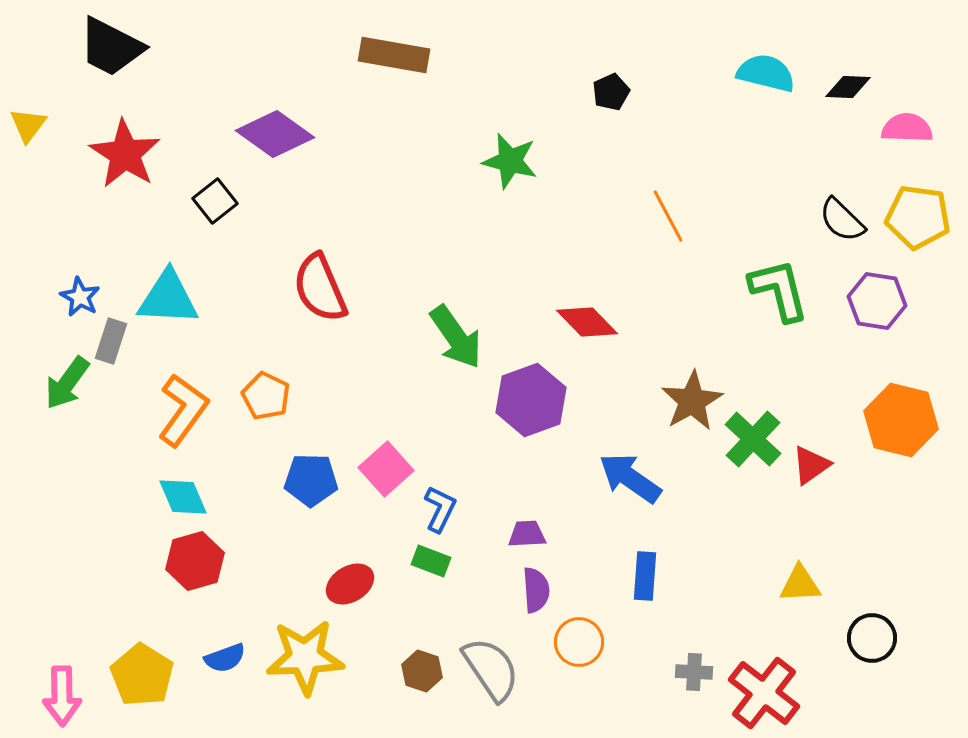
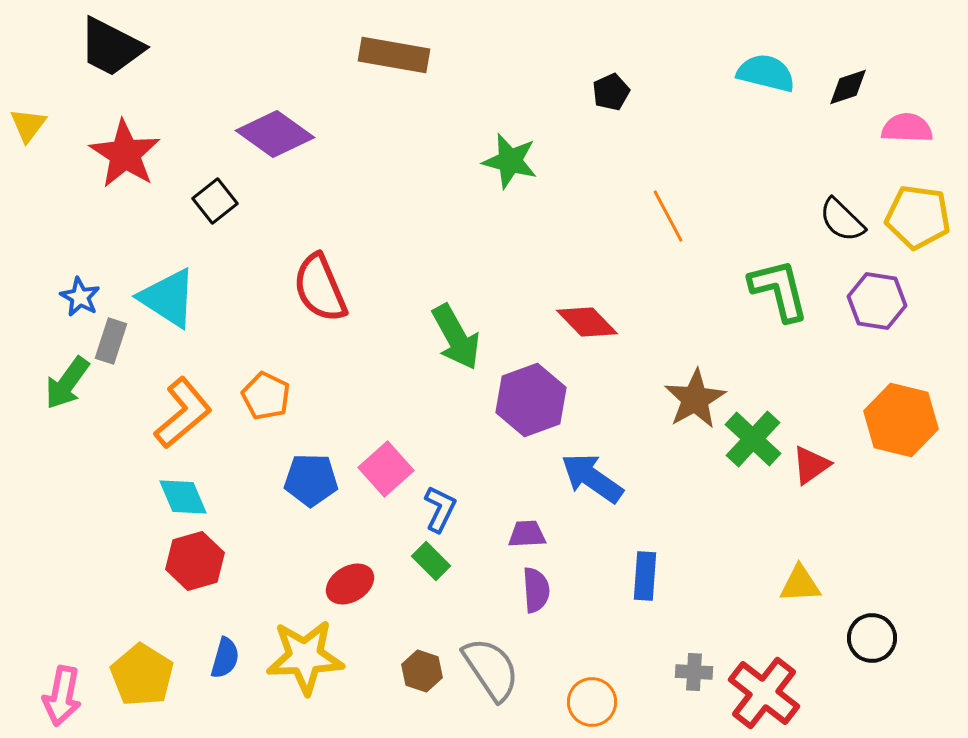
black diamond at (848, 87): rotated 21 degrees counterclockwise
cyan triangle at (168, 298): rotated 30 degrees clockwise
green arrow at (456, 337): rotated 6 degrees clockwise
brown star at (692, 401): moved 3 px right, 2 px up
orange L-shape at (183, 410): moved 3 px down; rotated 14 degrees clockwise
blue arrow at (630, 478): moved 38 px left
green rectangle at (431, 561): rotated 24 degrees clockwise
orange circle at (579, 642): moved 13 px right, 60 px down
blue semicircle at (225, 658): rotated 54 degrees counterclockwise
pink arrow at (62, 696): rotated 12 degrees clockwise
